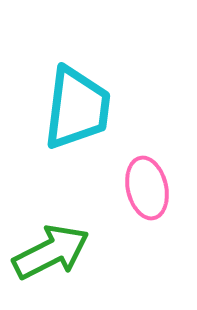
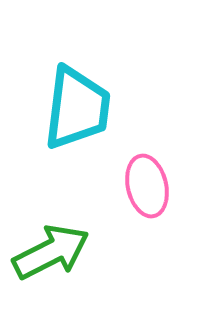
pink ellipse: moved 2 px up
